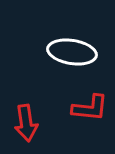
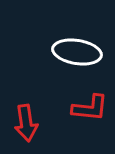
white ellipse: moved 5 px right
